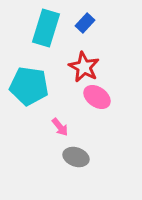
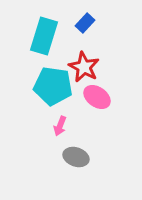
cyan rectangle: moved 2 px left, 8 px down
cyan pentagon: moved 24 px right
pink arrow: moved 1 px up; rotated 60 degrees clockwise
